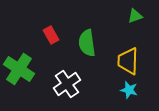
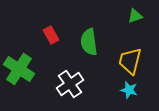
green semicircle: moved 2 px right, 1 px up
yellow trapezoid: moved 2 px right; rotated 12 degrees clockwise
white cross: moved 3 px right
